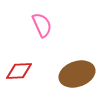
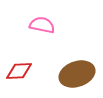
pink semicircle: rotated 55 degrees counterclockwise
